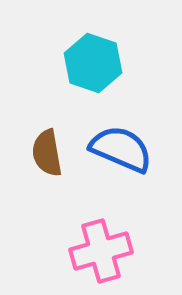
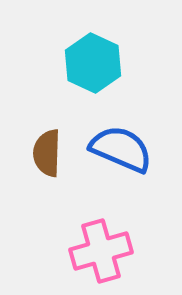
cyan hexagon: rotated 6 degrees clockwise
brown semicircle: rotated 12 degrees clockwise
